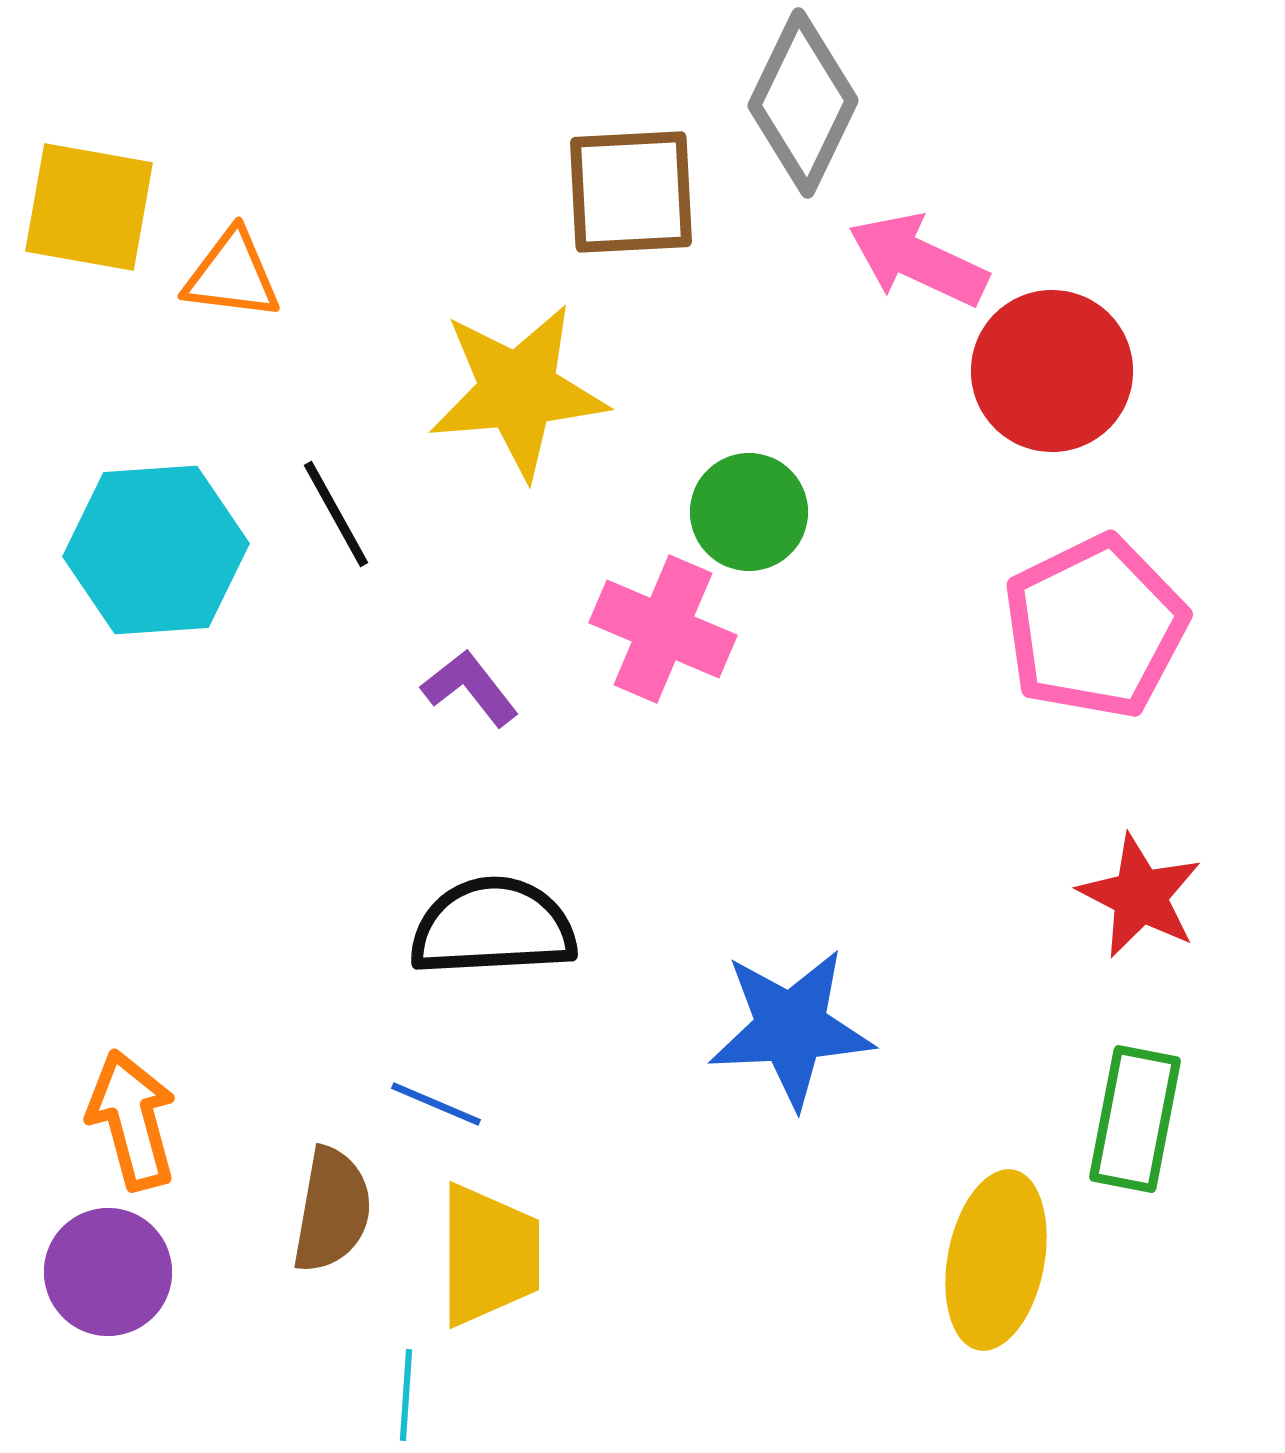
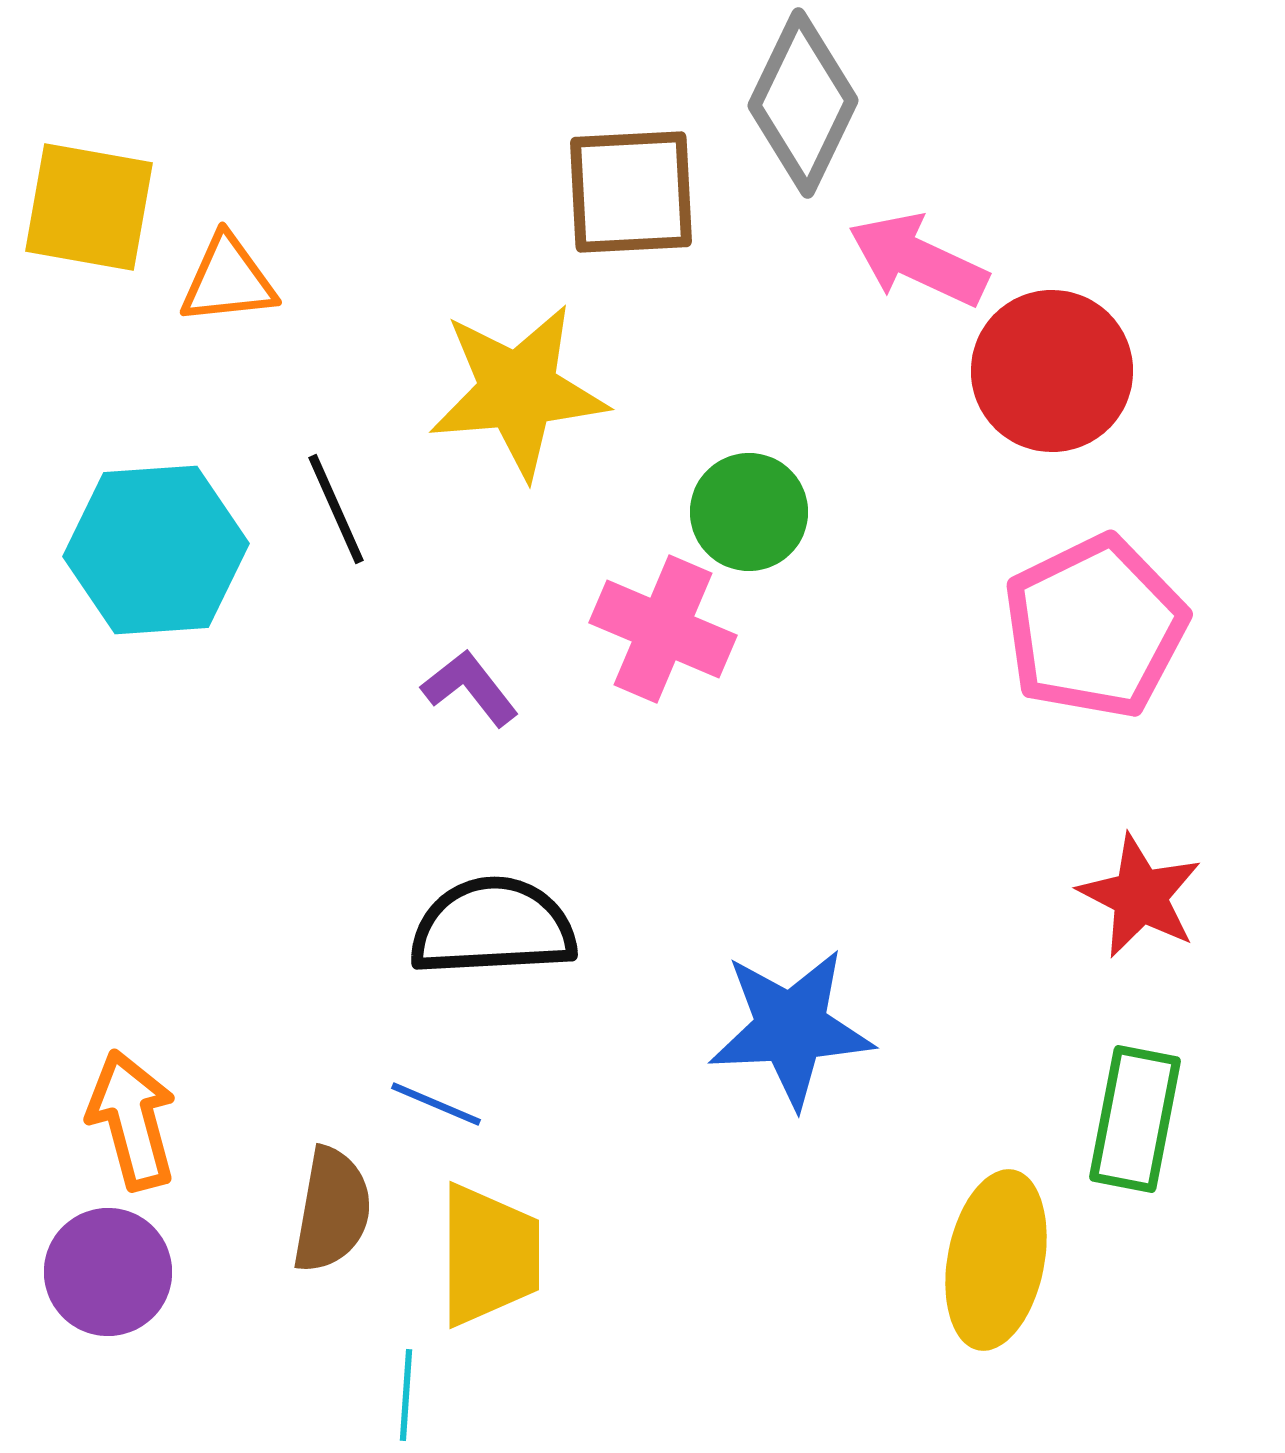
orange triangle: moved 4 px left, 5 px down; rotated 13 degrees counterclockwise
black line: moved 5 px up; rotated 5 degrees clockwise
